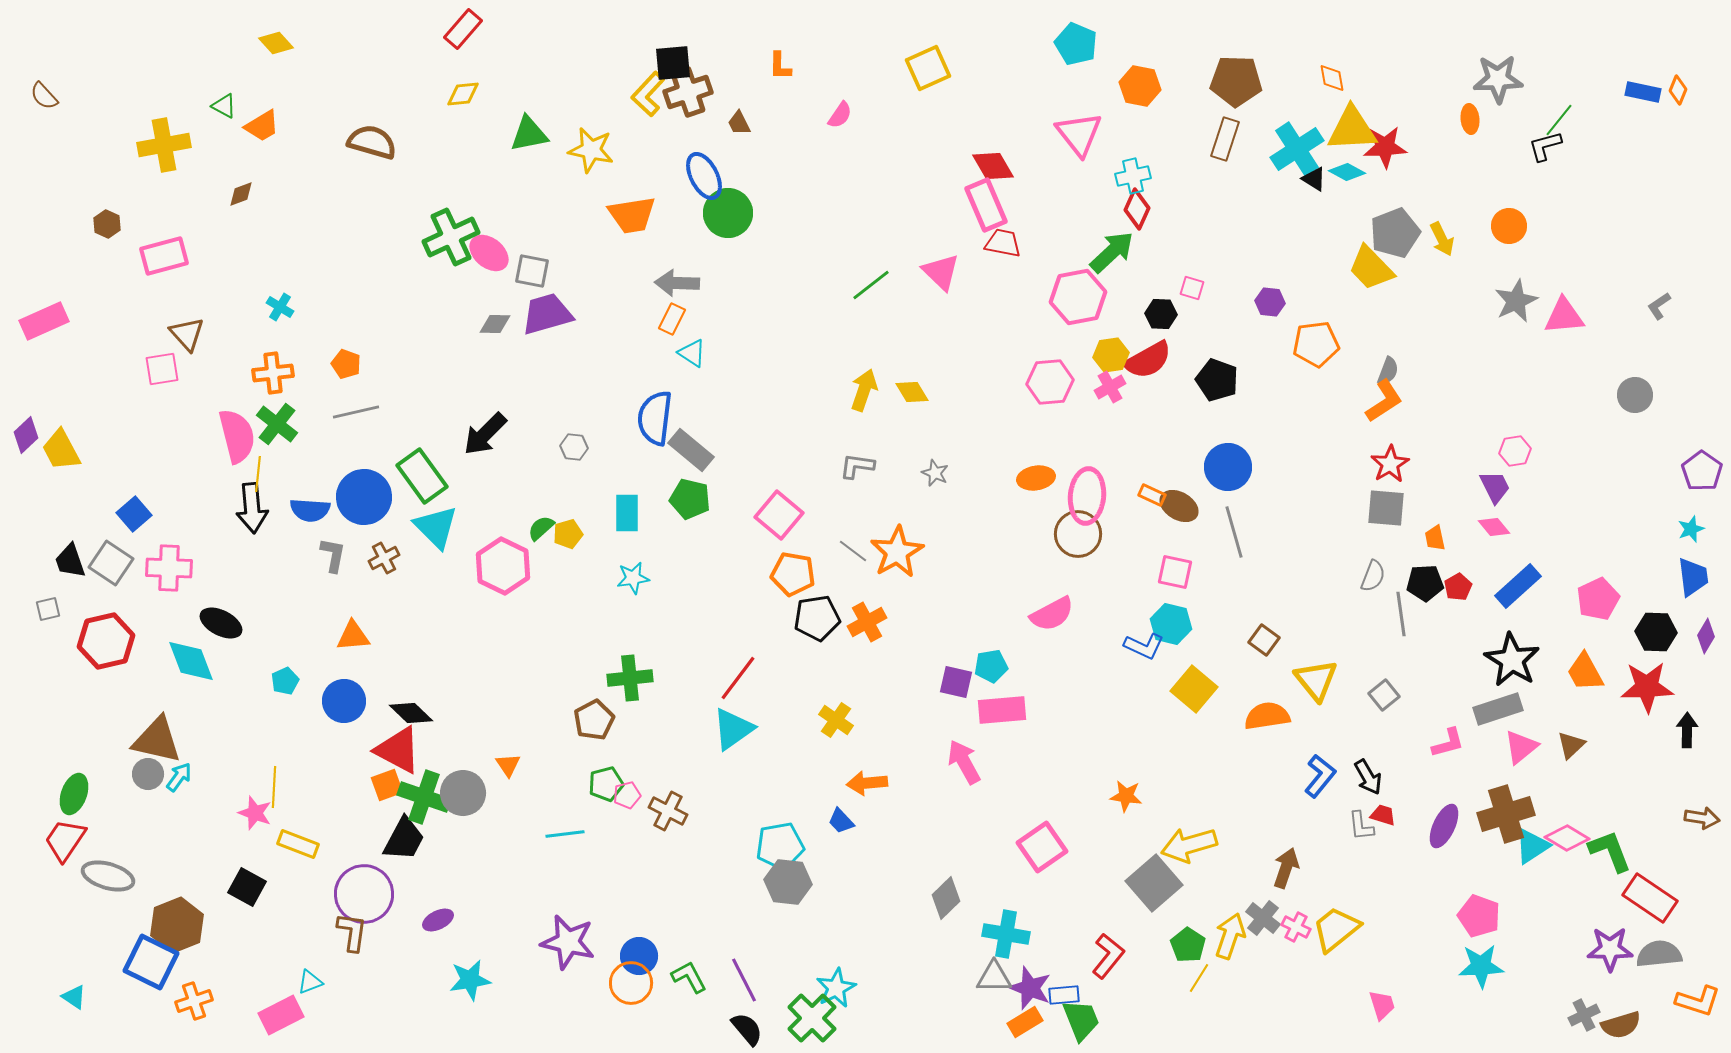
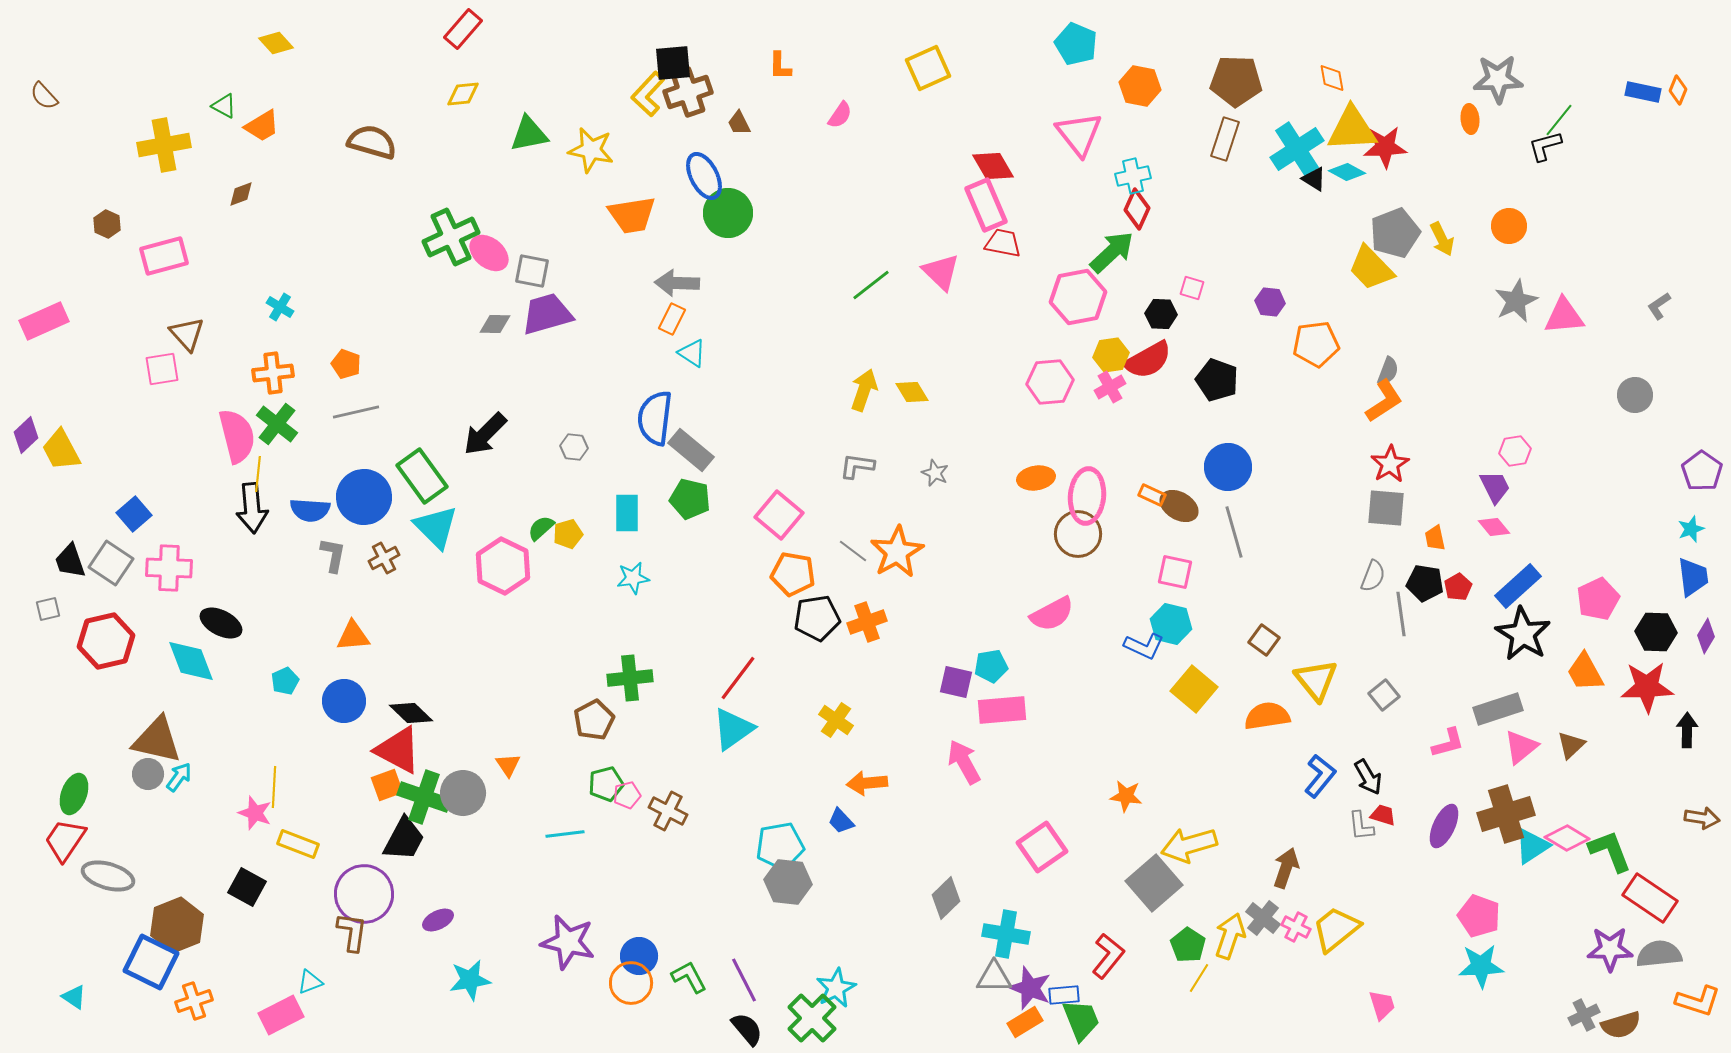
black pentagon at (1425, 583): rotated 12 degrees clockwise
orange cross at (867, 622): rotated 9 degrees clockwise
black star at (1512, 660): moved 11 px right, 26 px up
